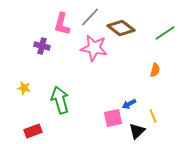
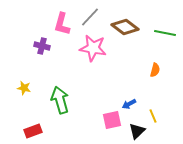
brown diamond: moved 4 px right, 1 px up
green line: rotated 45 degrees clockwise
pink star: moved 1 px left
pink square: moved 1 px left, 2 px down
